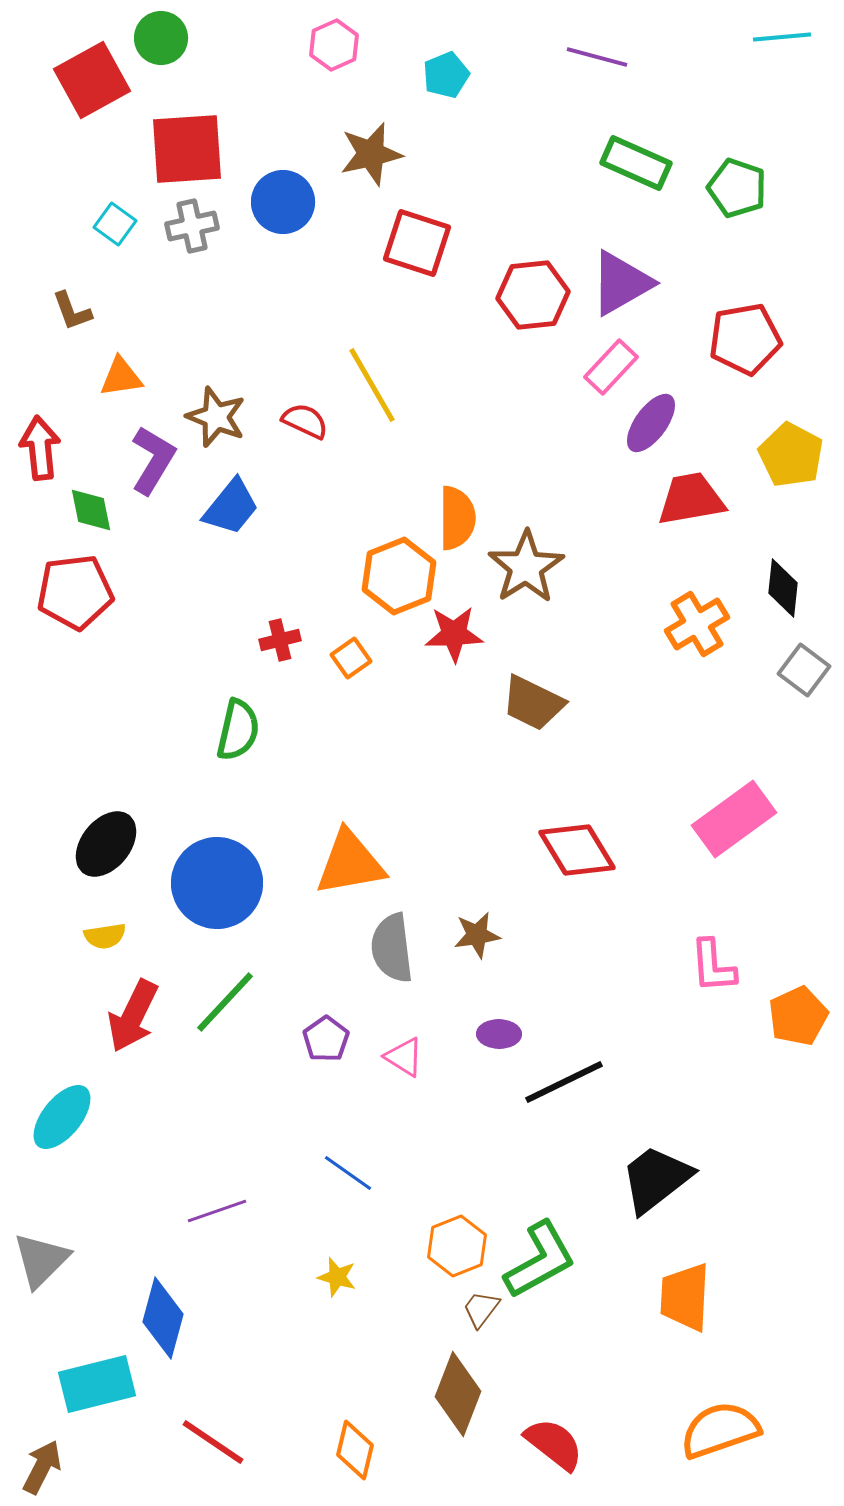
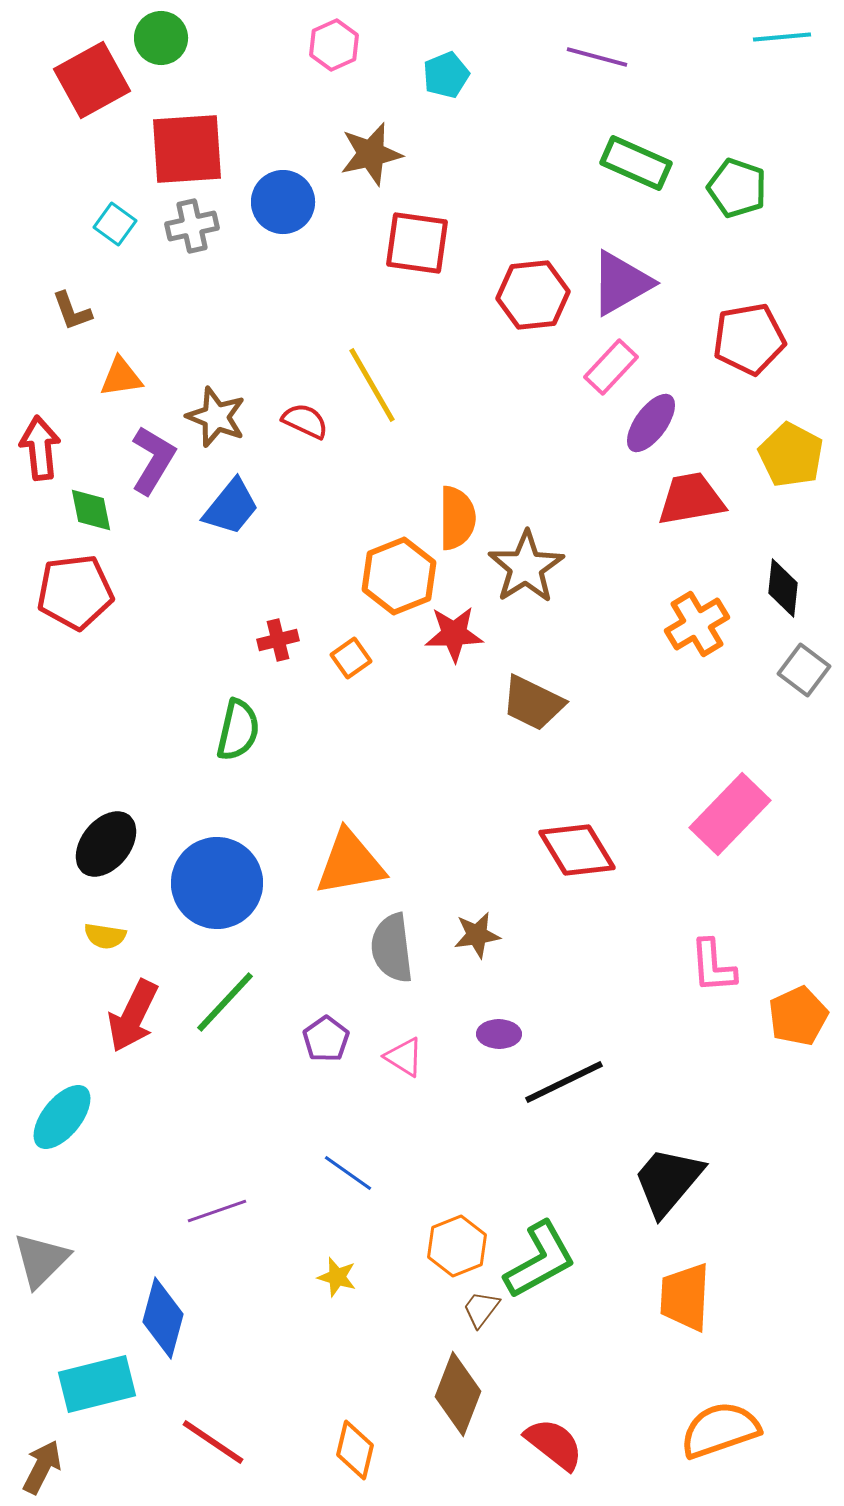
red square at (417, 243): rotated 10 degrees counterclockwise
red pentagon at (745, 339): moved 4 px right
red cross at (280, 640): moved 2 px left
pink rectangle at (734, 819): moved 4 px left, 5 px up; rotated 10 degrees counterclockwise
yellow semicircle at (105, 936): rotated 18 degrees clockwise
black trapezoid at (656, 1179): moved 12 px right, 2 px down; rotated 12 degrees counterclockwise
